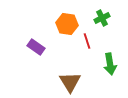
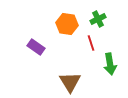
green cross: moved 4 px left, 1 px down
red line: moved 4 px right, 2 px down
